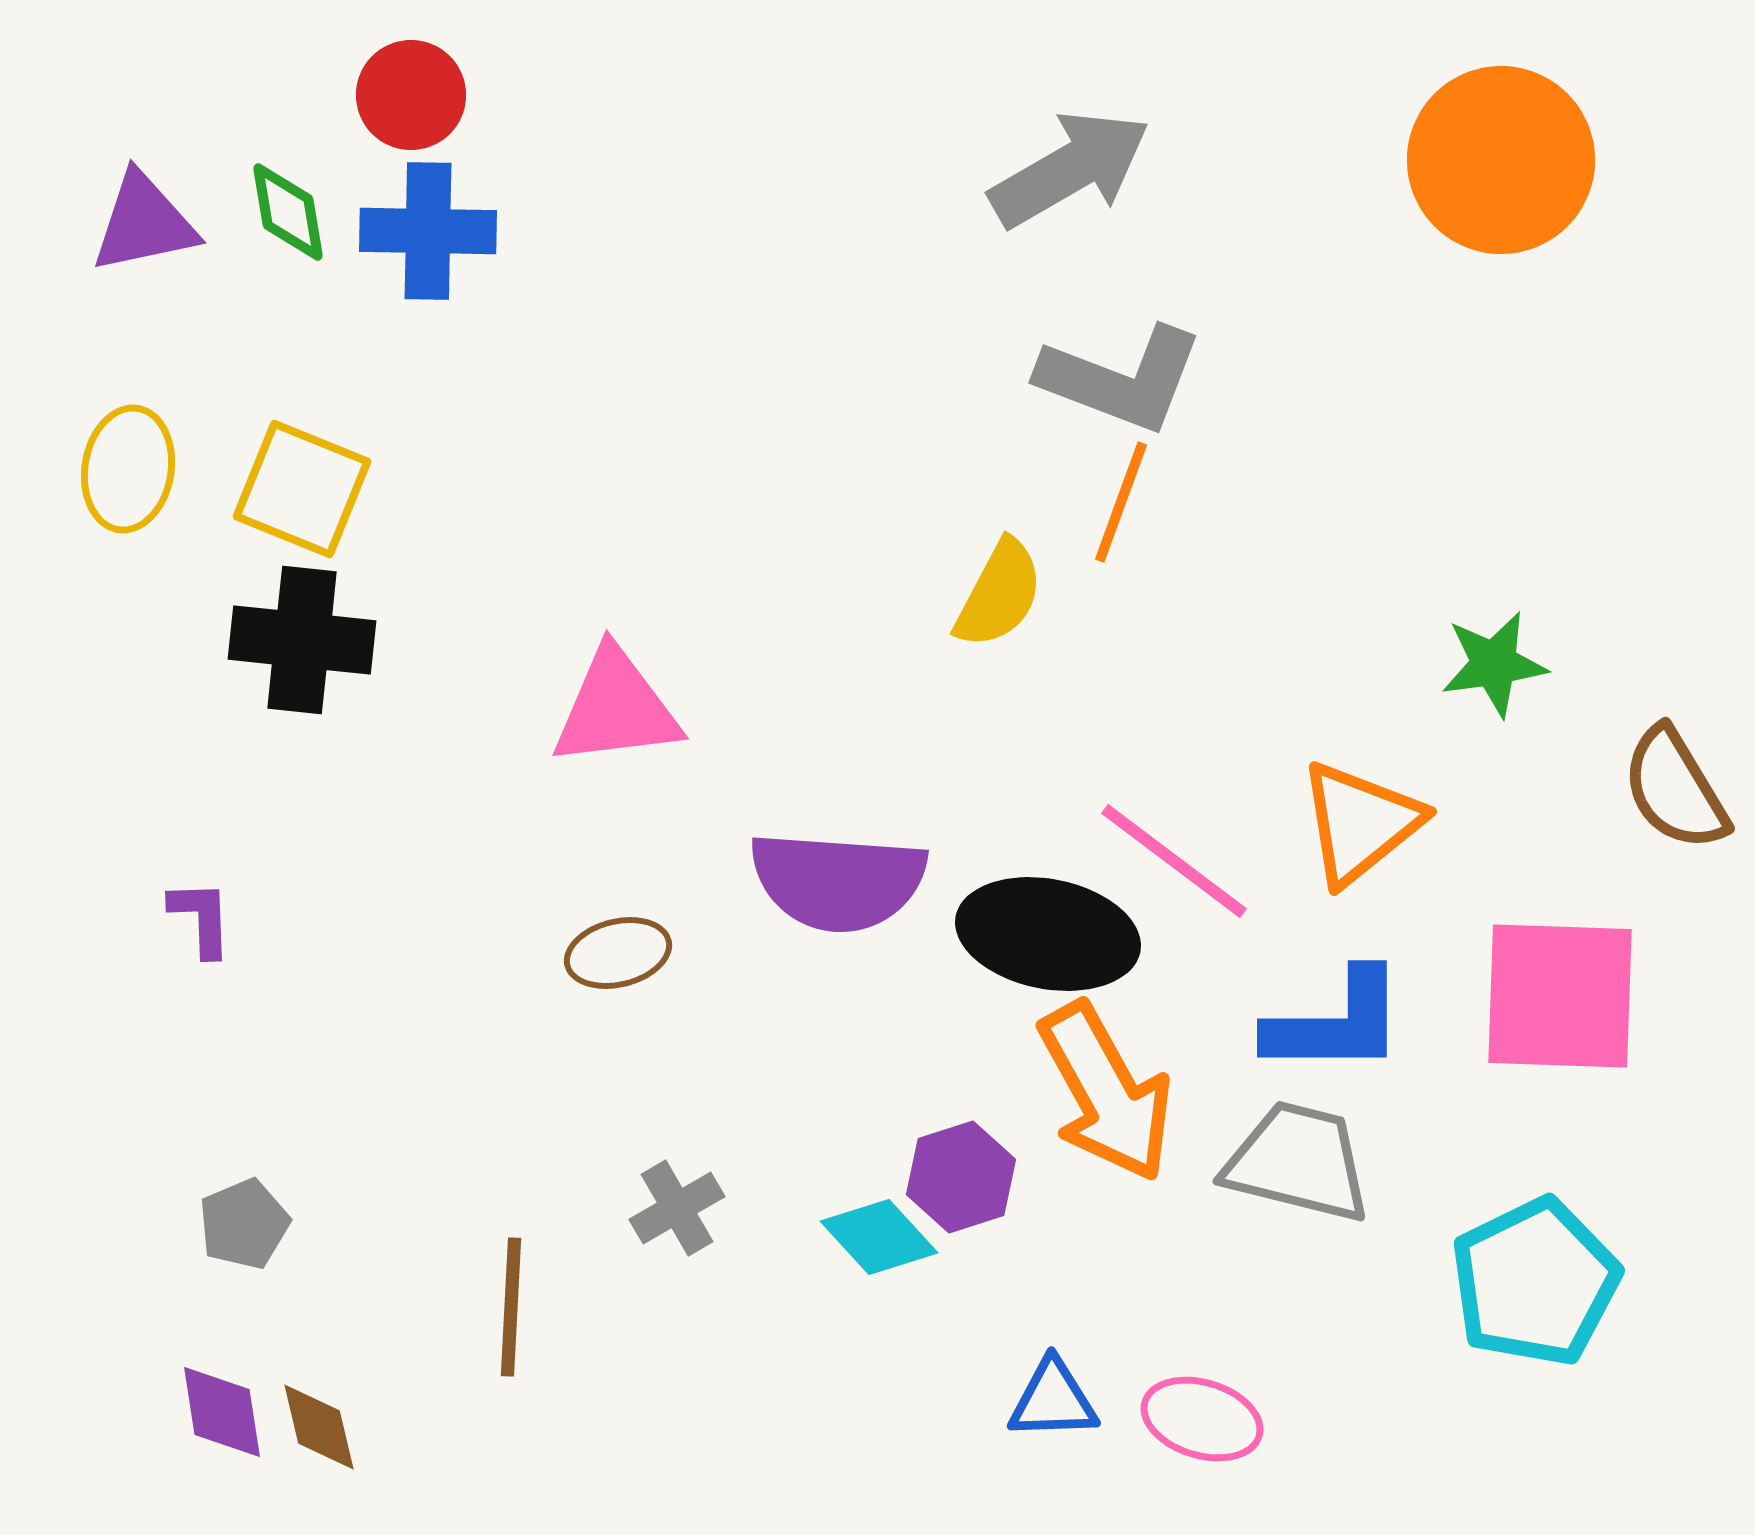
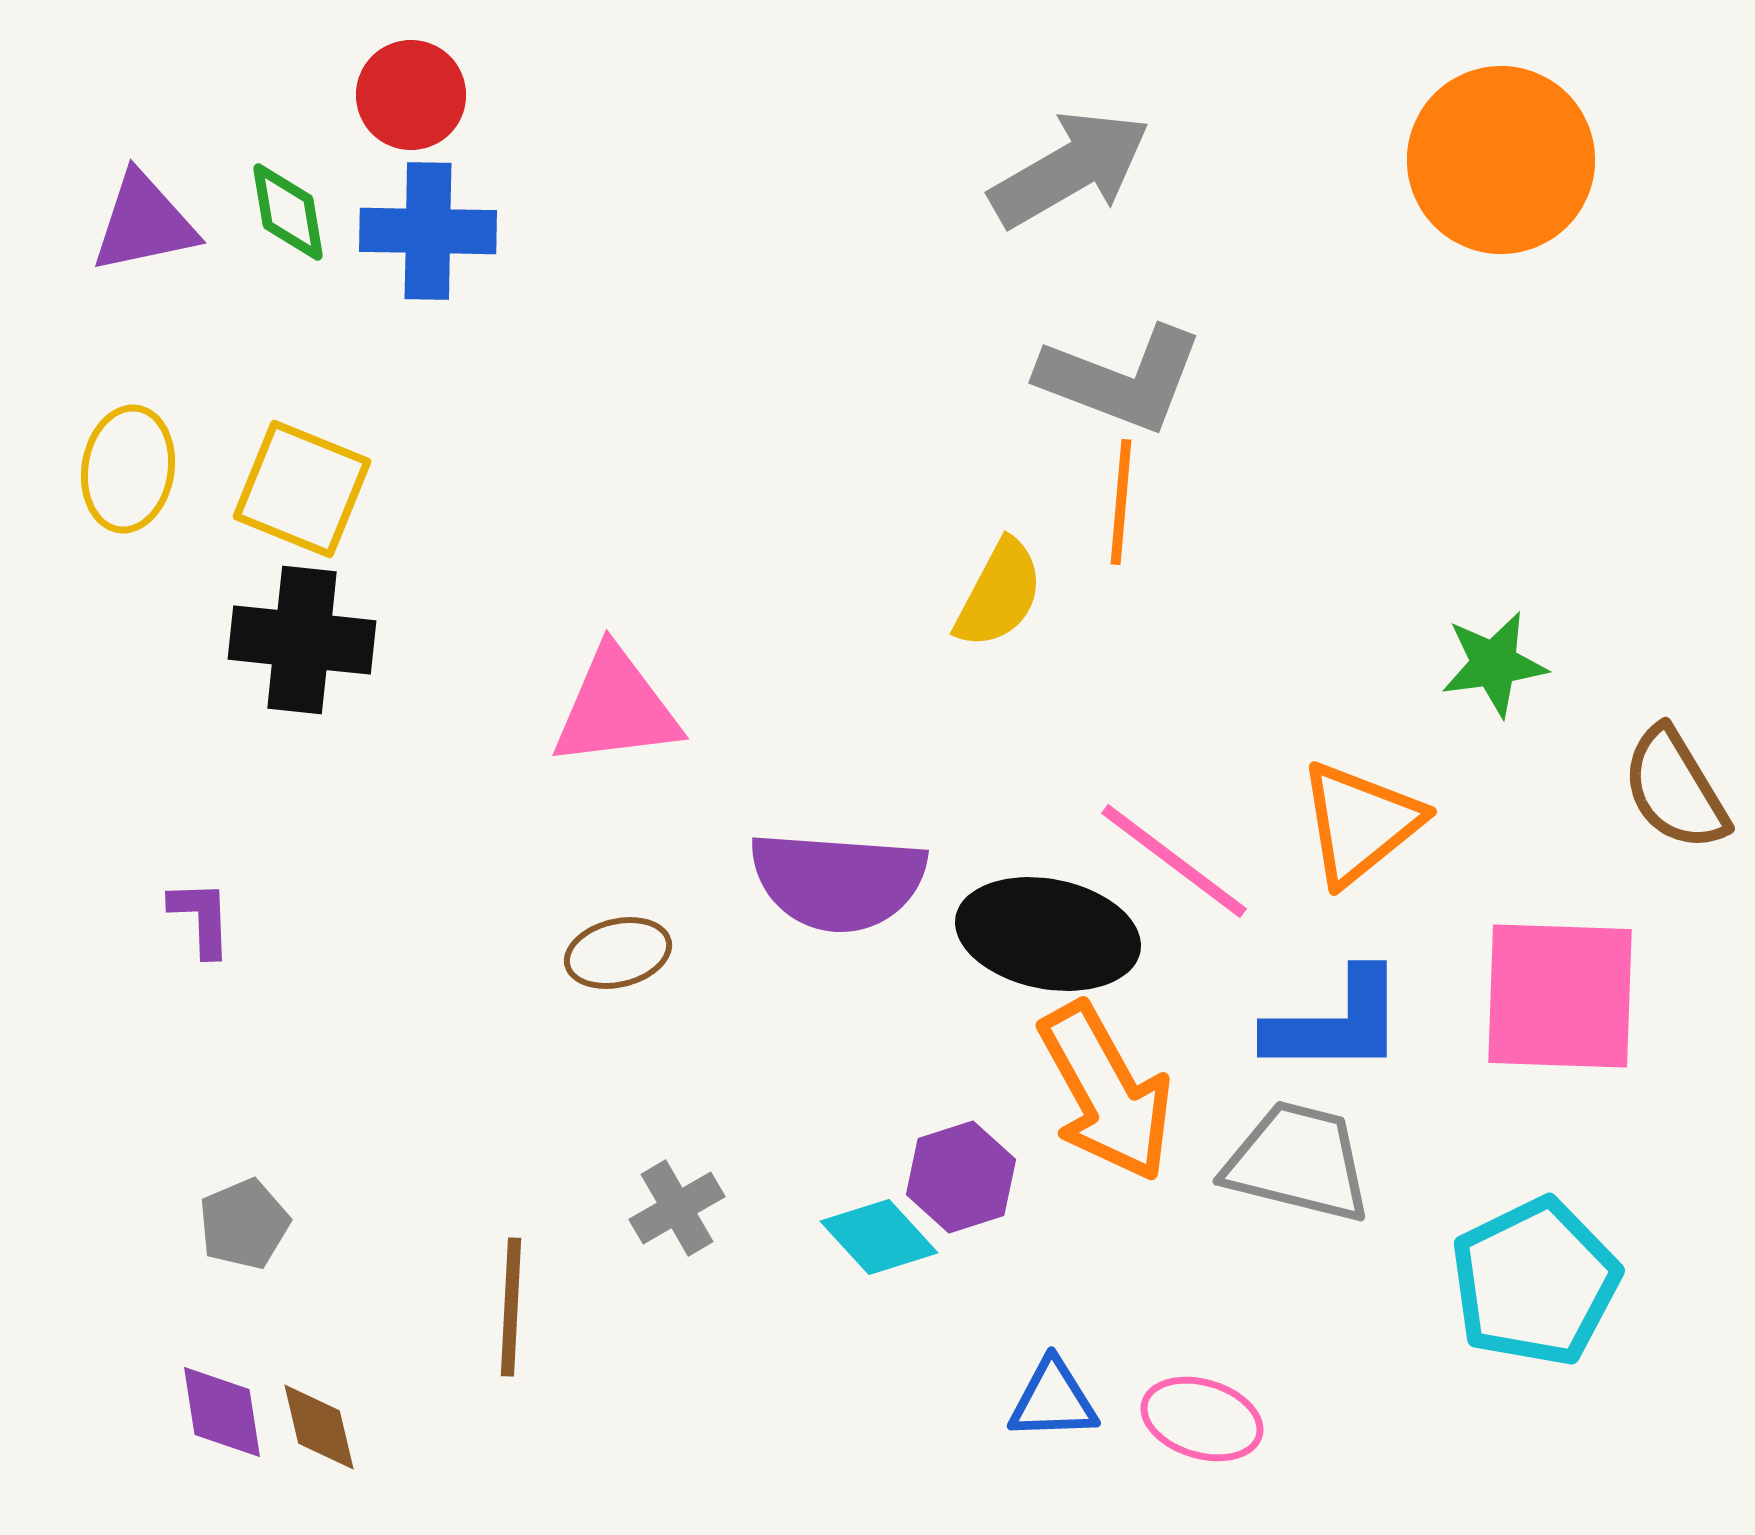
orange line: rotated 15 degrees counterclockwise
